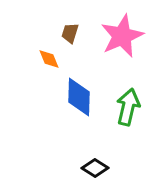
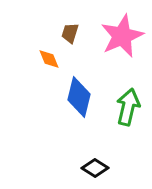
blue diamond: rotated 12 degrees clockwise
